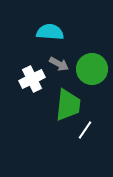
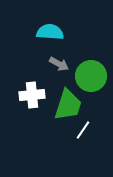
green circle: moved 1 px left, 7 px down
white cross: moved 16 px down; rotated 20 degrees clockwise
green trapezoid: rotated 12 degrees clockwise
white line: moved 2 px left
